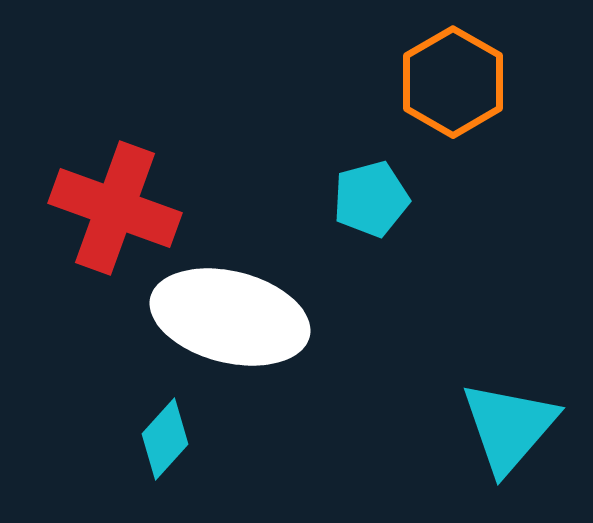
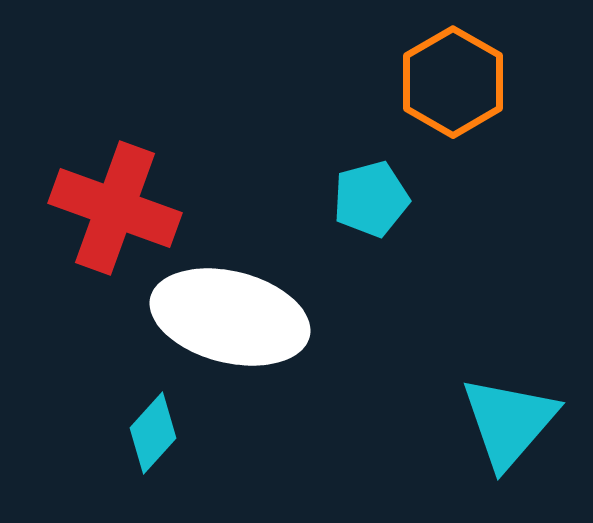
cyan triangle: moved 5 px up
cyan diamond: moved 12 px left, 6 px up
